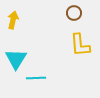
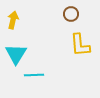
brown circle: moved 3 px left, 1 px down
cyan triangle: moved 5 px up
cyan line: moved 2 px left, 3 px up
